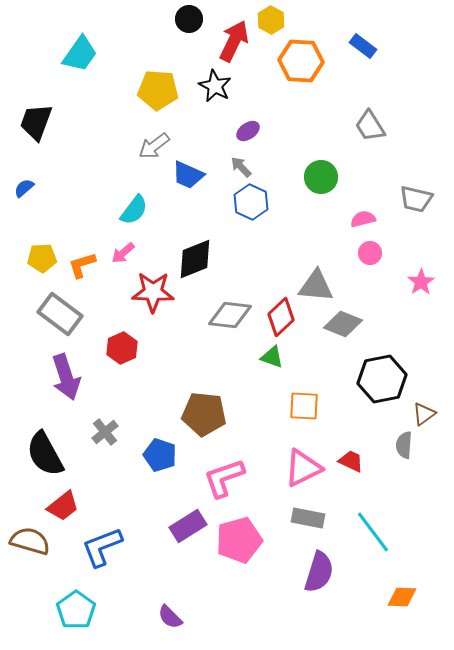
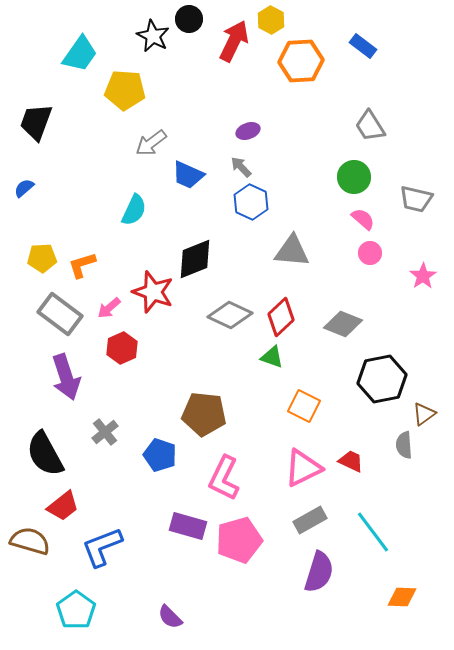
orange hexagon at (301, 61): rotated 6 degrees counterclockwise
black star at (215, 86): moved 62 px left, 50 px up
yellow pentagon at (158, 90): moved 33 px left
purple ellipse at (248, 131): rotated 15 degrees clockwise
gray arrow at (154, 146): moved 3 px left, 3 px up
green circle at (321, 177): moved 33 px right
cyan semicircle at (134, 210): rotated 12 degrees counterclockwise
pink semicircle at (363, 219): rotated 55 degrees clockwise
pink arrow at (123, 253): moved 14 px left, 55 px down
pink star at (421, 282): moved 2 px right, 6 px up
gray triangle at (316, 286): moved 24 px left, 35 px up
red star at (153, 292): rotated 18 degrees clockwise
gray diamond at (230, 315): rotated 18 degrees clockwise
orange square at (304, 406): rotated 24 degrees clockwise
gray semicircle at (404, 445): rotated 8 degrees counterclockwise
pink L-shape at (224, 478): rotated 45 degrees counterclockwise
gray rectangle at (308, 518): moved 2 px right, 2 px down; rotated 40 degrees counterclockwise
purple rectangle at (188, 526): rotated 48 degrees clockwise
